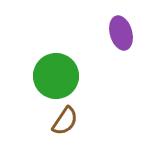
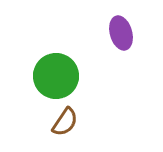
brown semicircle: moved 1 px down
